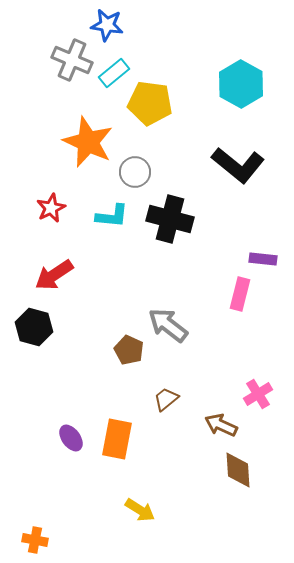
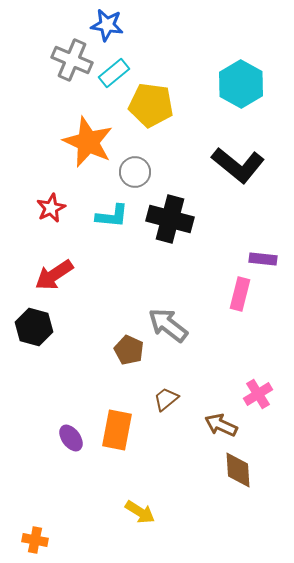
yellow pentagon: moved 1 px right, 2 px down
orange rectangle: moved 9 px up
yellow arrow: moved 2 px down
